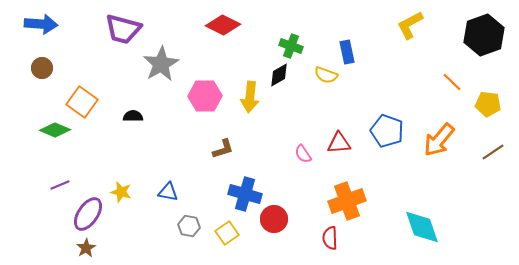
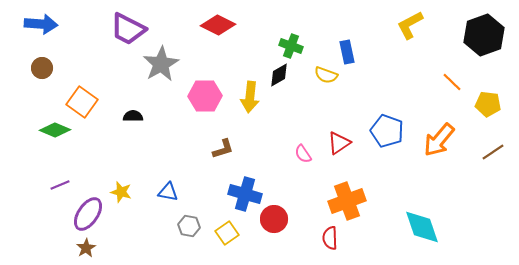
red diamond: moved 5 px left
purple trapezoid: moved 5 px right; rotated 12 degrees clockwise
red triangle: rotated 30 degrees counterclockwise
